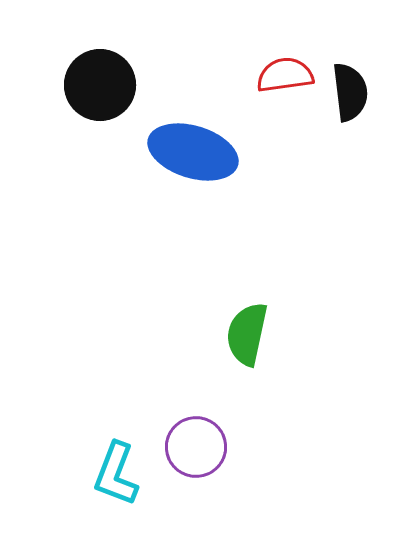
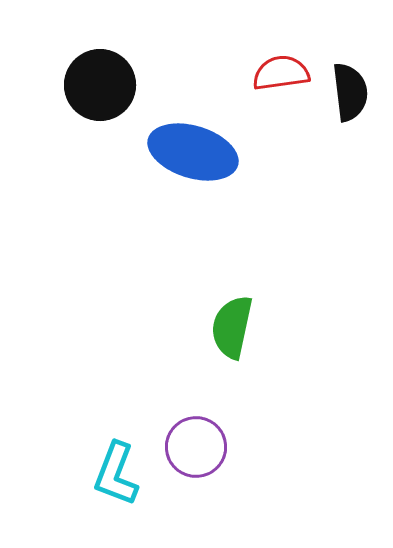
red semicircle: moved 4 px left, 2 px up
green semicircle: moved 15 px left, 7 px up
